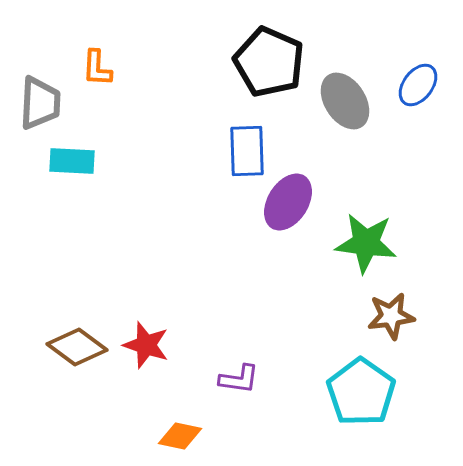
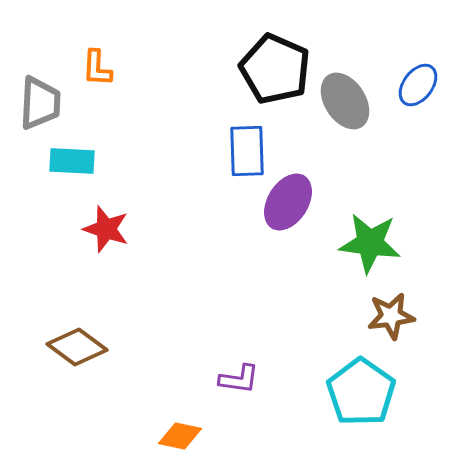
black pentagon: moved 6 px right, 7 px down
green star: moved 4 px right
red star: moved 40 px left, 116 px up
